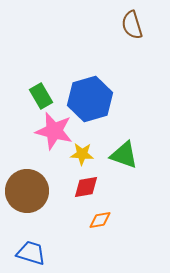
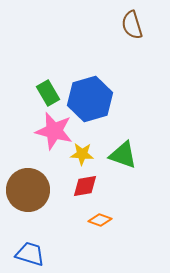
green rectangle: moved 7 px right, 3 px up
green triangle: moved 1 px left
red diamond: moved 1 px left, 1 px up
brown circle: moved 1 px right, 1 px up
orange diamond: rotated 30 degrees clockwise
blue trapezoid: moved 1 px left, 1 px down
